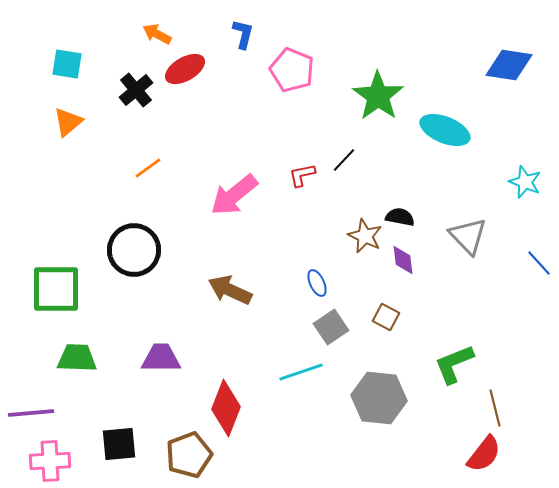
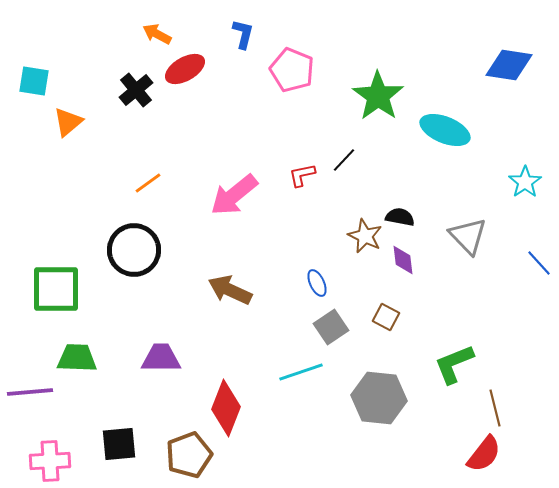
cyan square: moved 33 px left, 17 px down
orange line: moved 15 px down
cyan star: rotated 16 degrees clockwise
purple line: moved 1 px left, 21 px up
